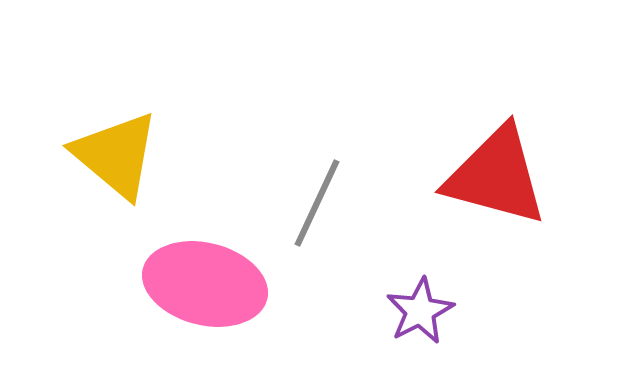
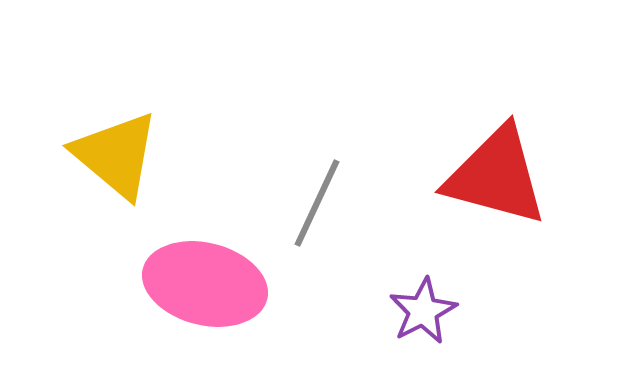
purple star: moved 3 px right
